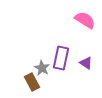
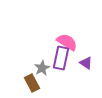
pink semicircle: moved 18 px left, 22 px down
gray star: rotated 14 degrees clockwise
brown rectangle: moved 1 px down
